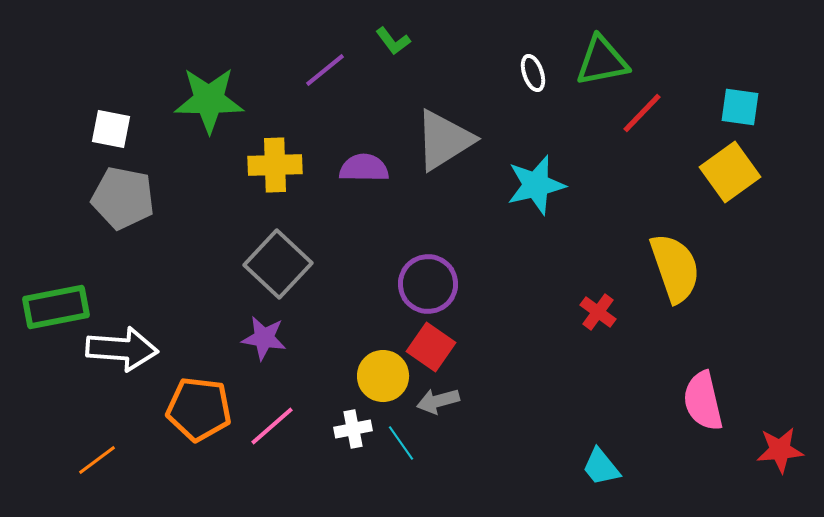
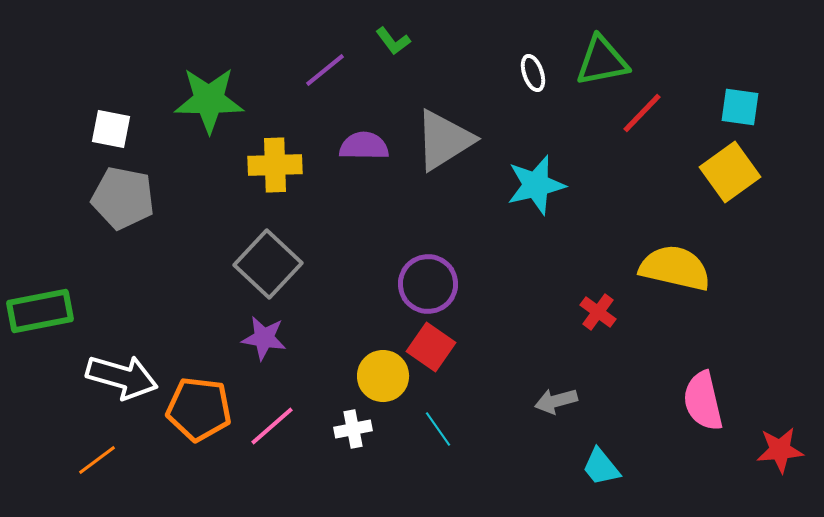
purple semicircle: moved 22 px up
gray square: moved 10 px left
yellow semicircle: rotated 58 degrees counterclockwise
green rectangle: moved 16 px left, 4 px down
white arrow: moved 28 px down; rotated 12 degrees clockwise
gray arrow: moved 118 px right
cyan line: moved 37 px right, 14 px up
